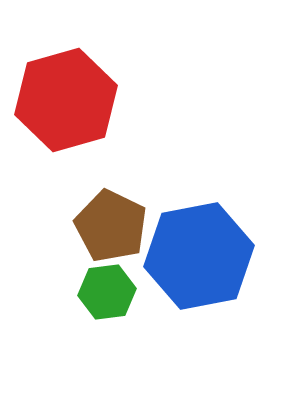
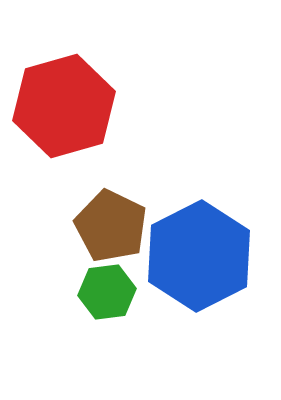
red hexagon: moved 2 px left, 6 px down
blue hexagon: rotated 16 degrees counterclockwise
